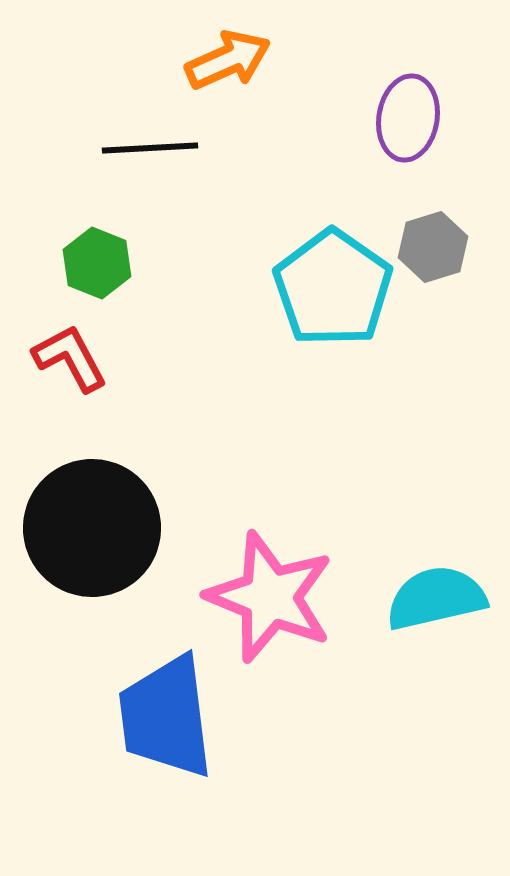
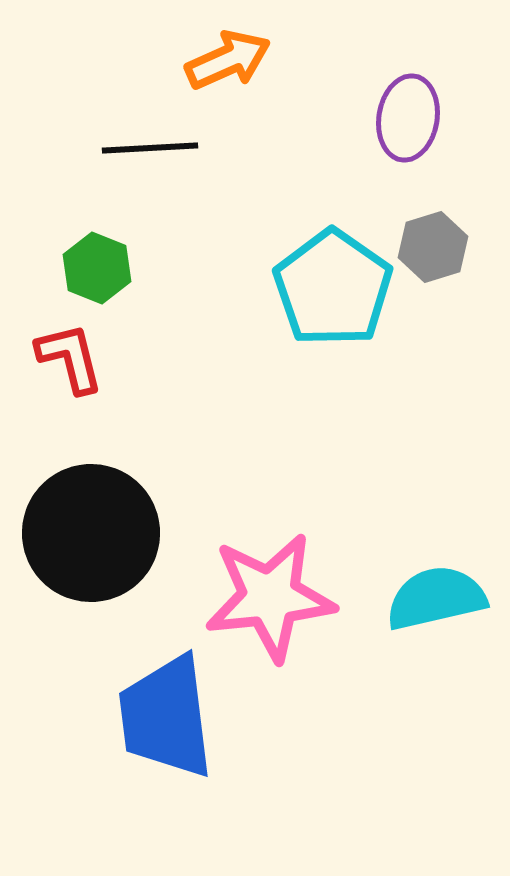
green hexagon: moved 5 px down
red L-shape: rotated 14 degrees clockwise
black circle: moved 1 px left, 5 px down
pink star: rotated 28 degrees counterclockwise
